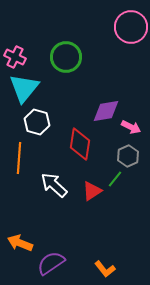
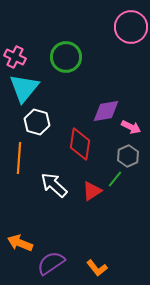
orange L-shape: moved 8 px left, 1 px up
